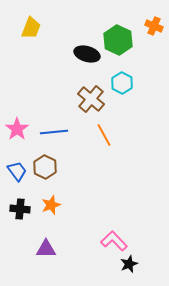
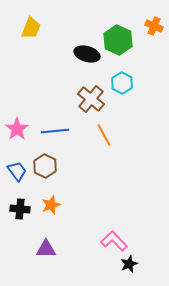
blue line: moved 1 px right, 1 px up
brown hexagon: moved 1 px up
